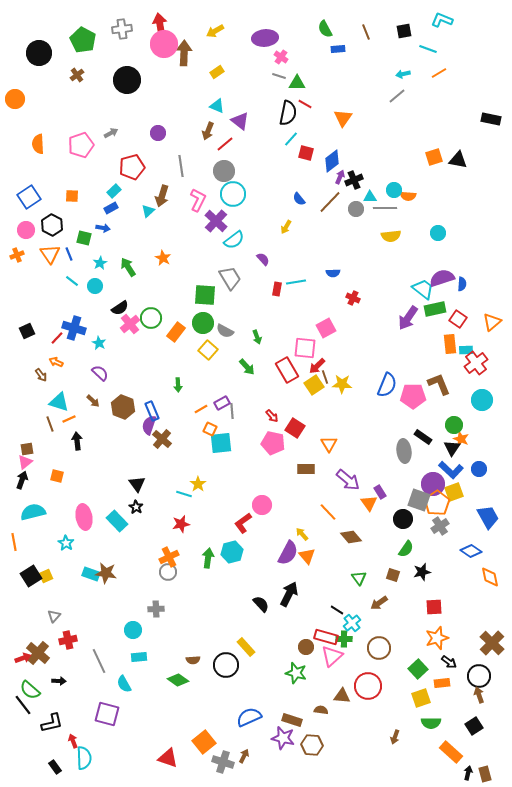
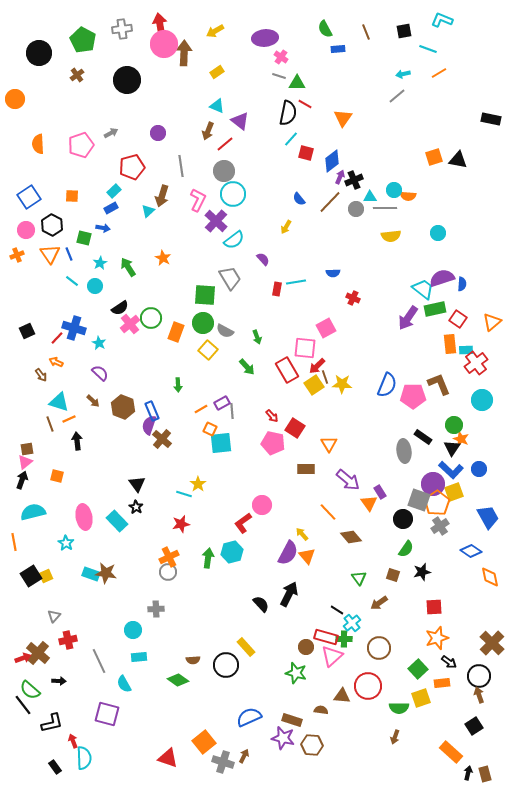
orange rectangle at (176, 332): rotated 18 degrees counterclockwise
green semicircle at (431, 723): moved 32 px left, 15 px up
